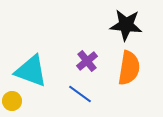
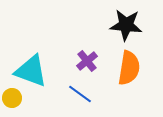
yellow circle: moved 3 px up
